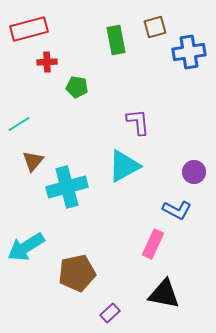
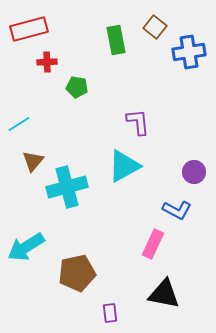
brown square: rotated 35 degrees counterclockwise
purple rectangle: rotated 54 degrees counterclockwise
